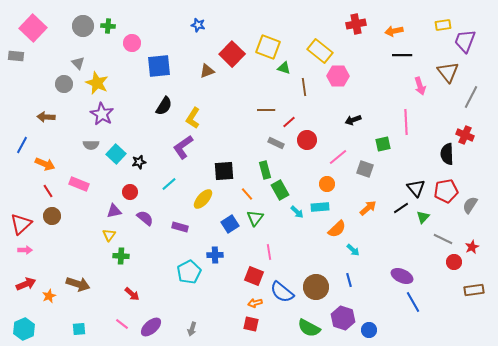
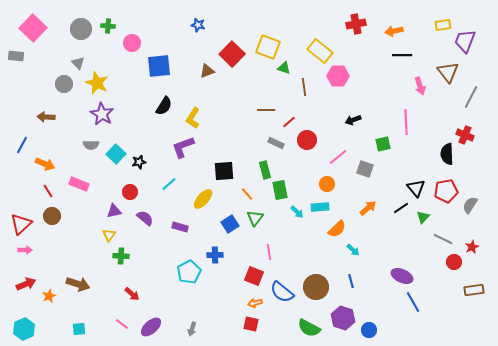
gray circle at (83, 26): moved 2 px left, 3 px down
purple L-shape at (183, 147): rotated 15 degrees clockwise
green rectangle at (280, 190): rotated 18 degrees clockwise
blue line at (349, 280): moved 2 px right, 1 px down
